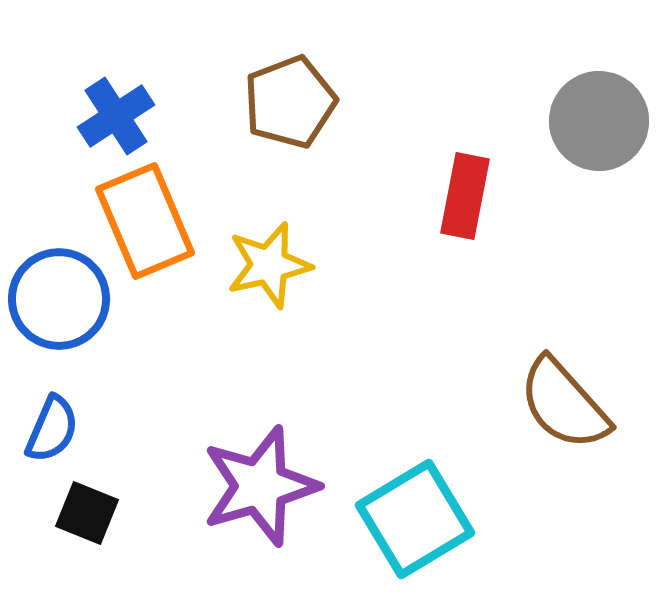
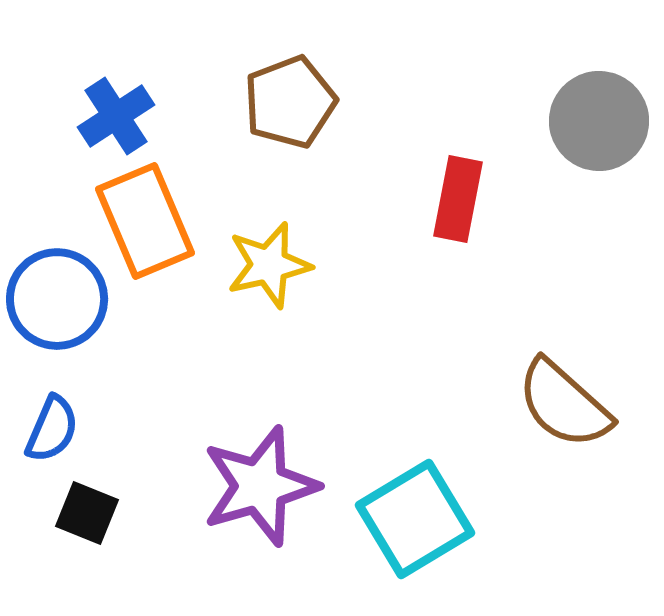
red rectangle: moved 7 px left, 3 px down
blue circle: moved 2 px left
brown semicircle: rotated 6 degrees counterclockwise
